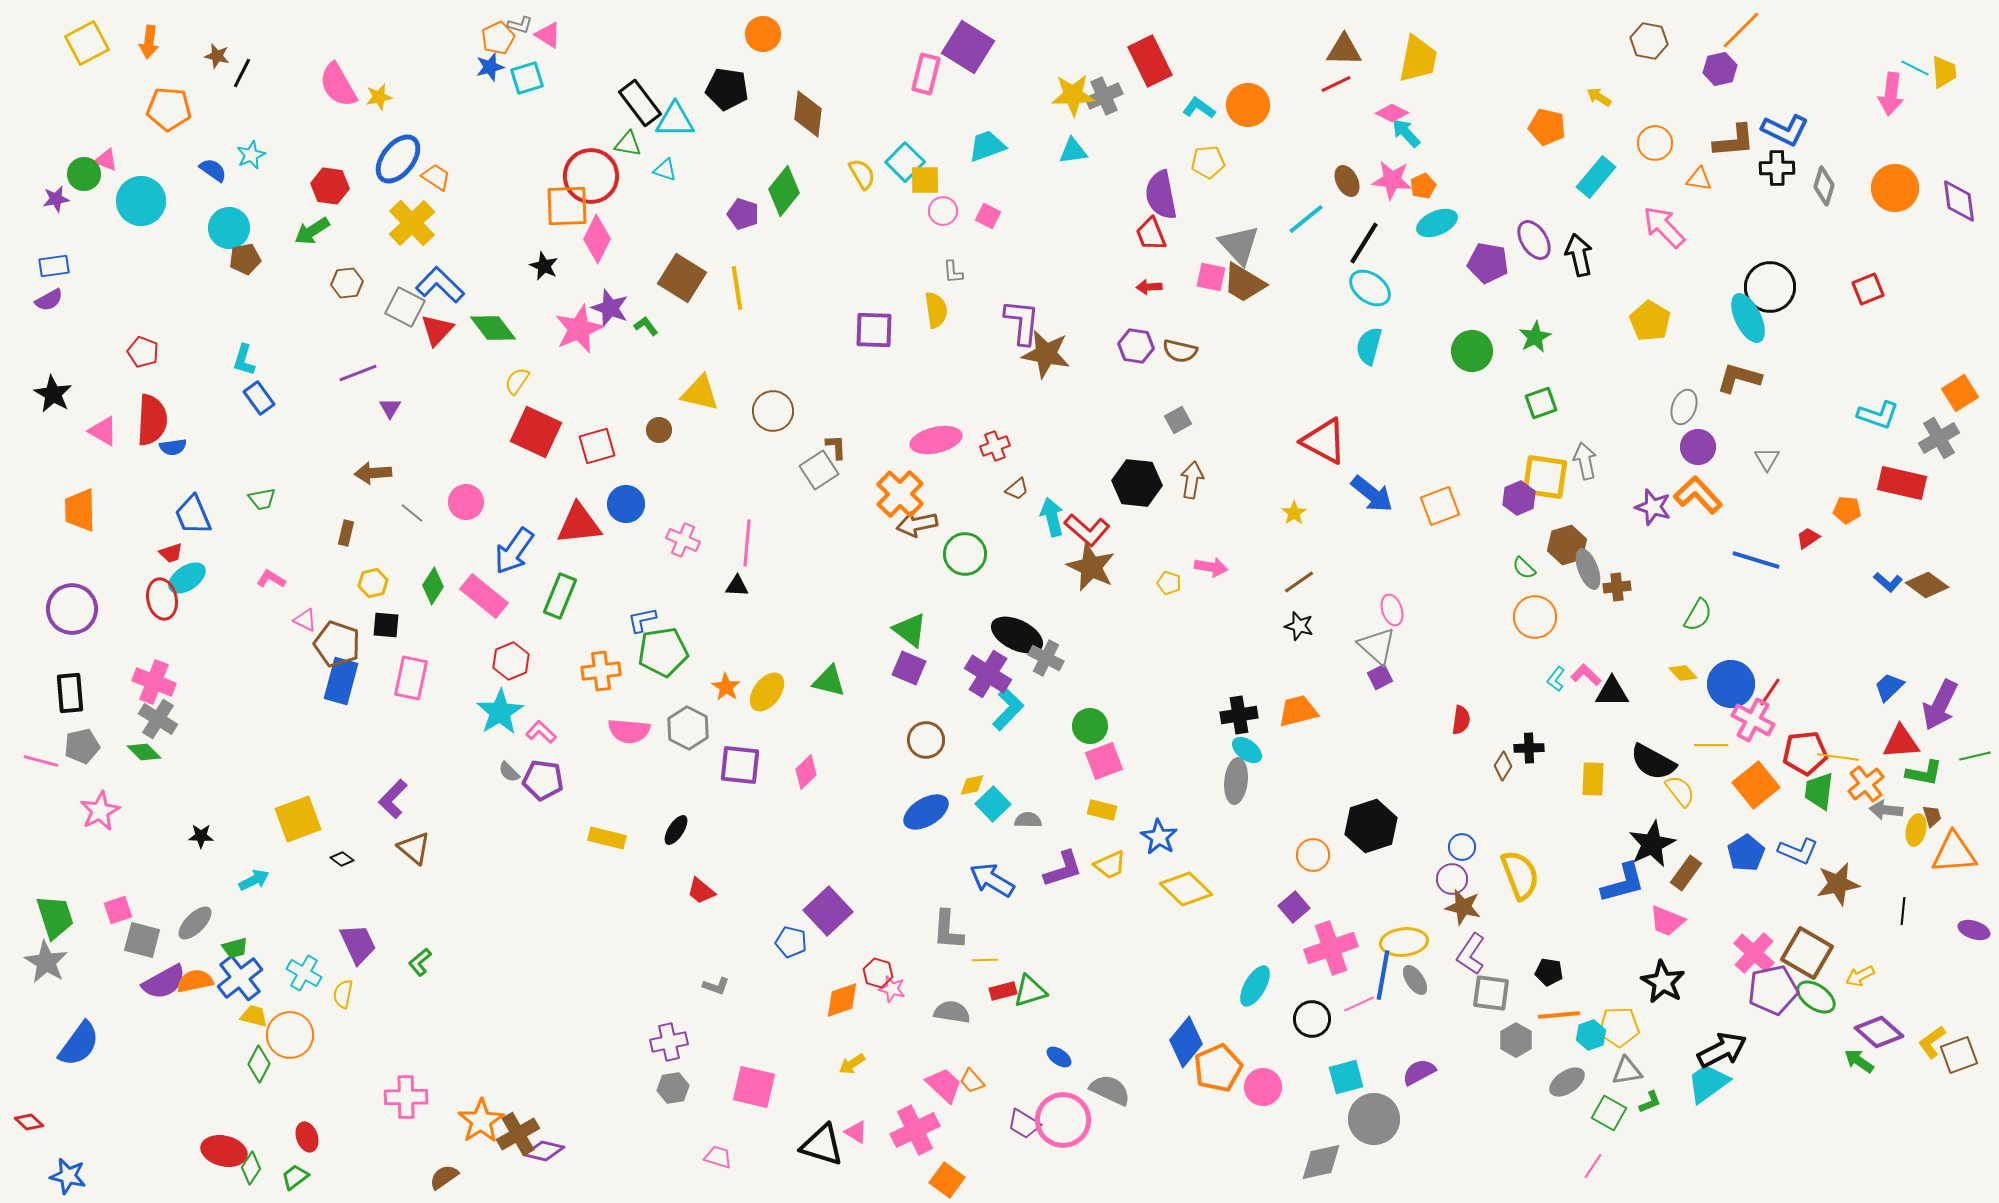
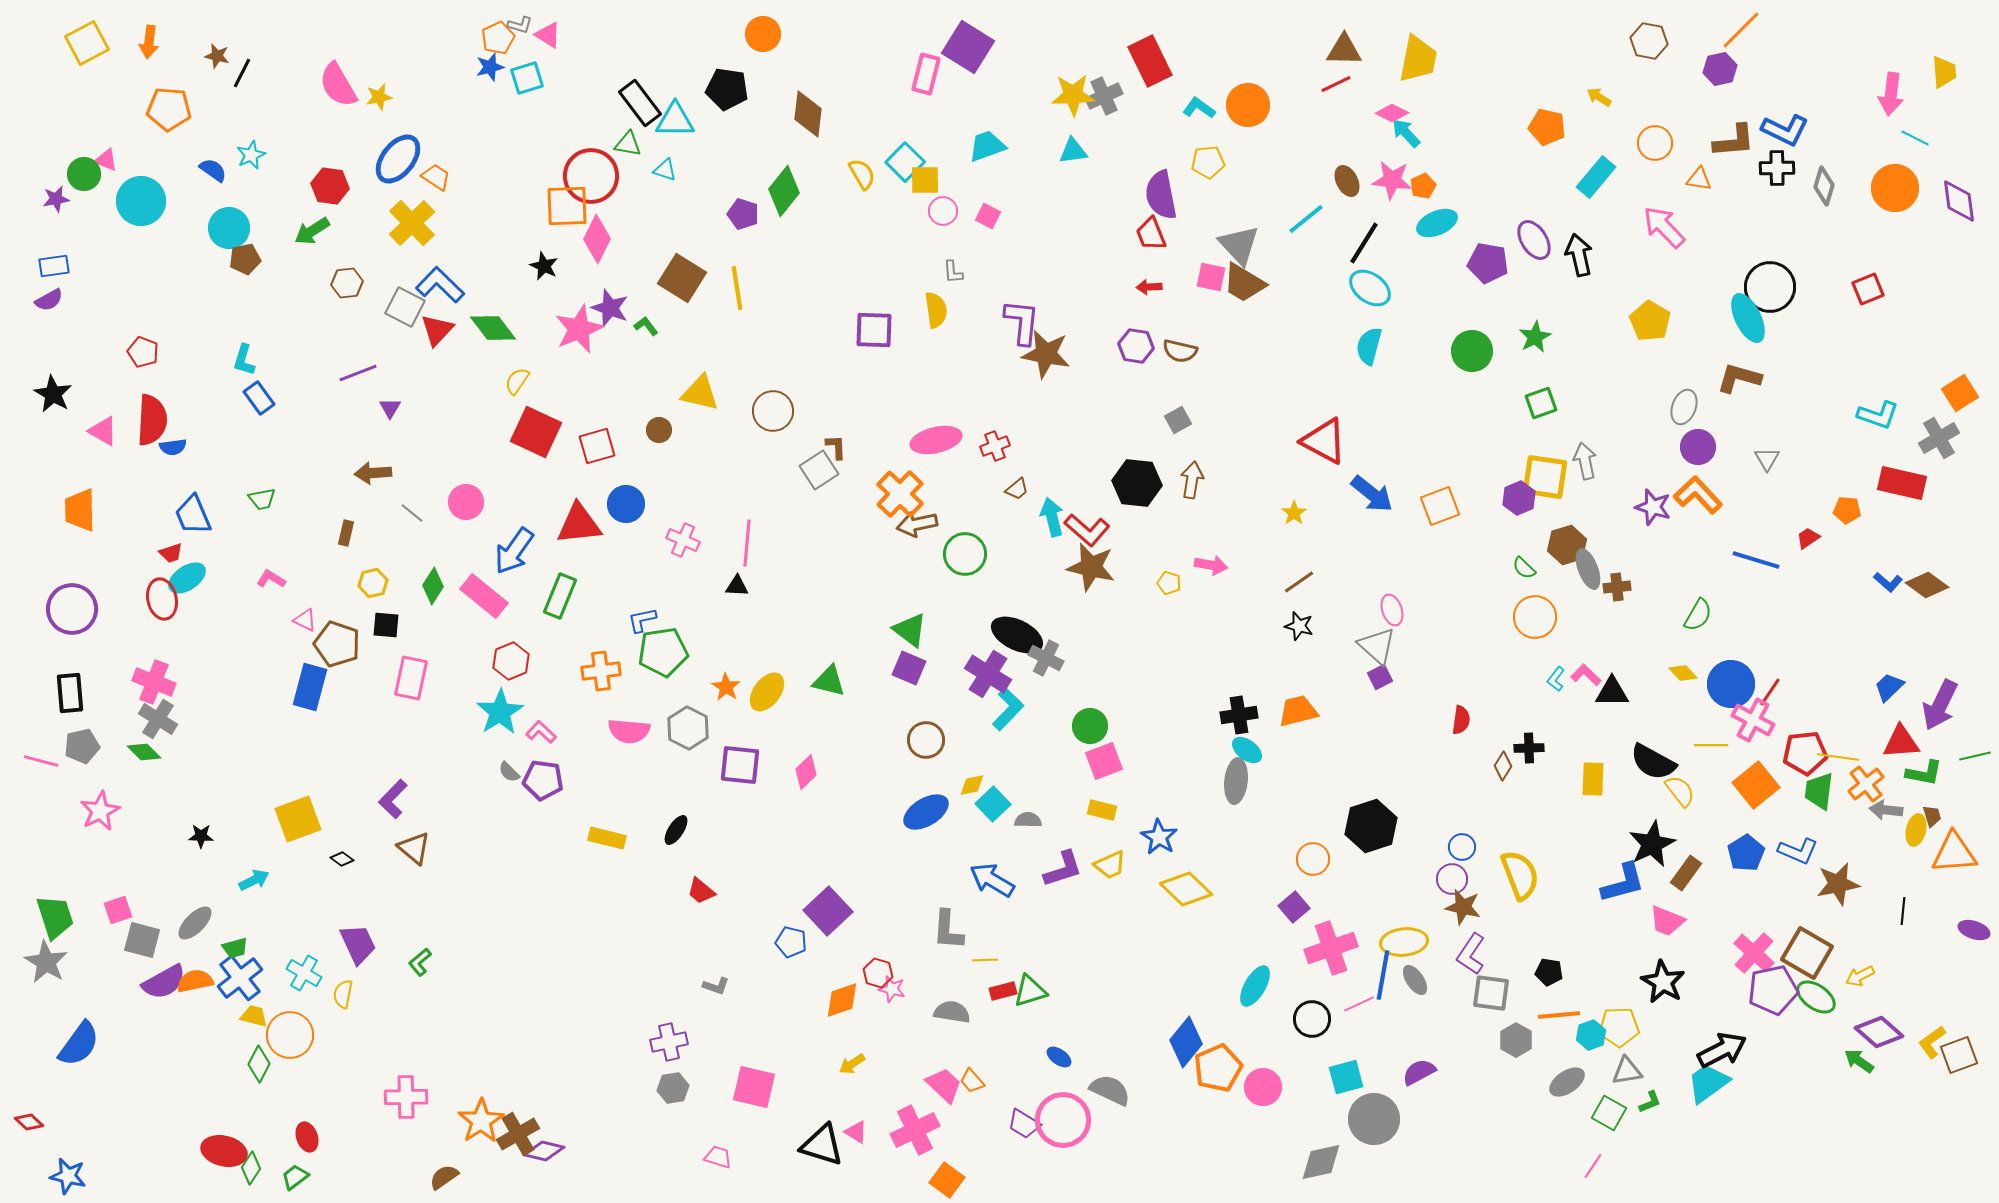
cyan line at (1915, 68): moved 70 px down
brown star at (1091, 567): rotated 12 degrees counterclockwise
pink arrow at (1211, 567): moved 2 px up
blue rectangle at (341, 681): moved 31 px left, 6 px down
orange circle at (1313, 855): moved 4 px down
